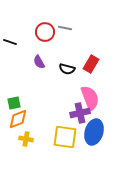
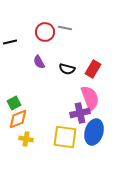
black line: rotated 32 degrees counterclockwise
red rectangle: moved 2 px right, 5 px down
green square: rotated 16 degrees counterclockwise
